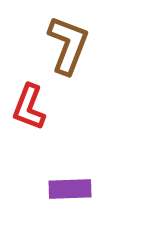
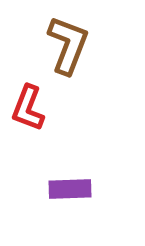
red L-shape: moved 1 px left, 1 px down
